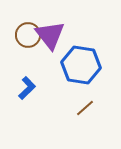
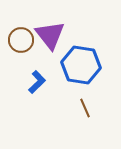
brown circle: moved 7 px left, 5 px down
blue L-shape: moved 10 px right, 6 px up
brown line: rotated 72 degrees counterclockwise
